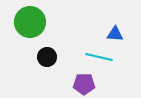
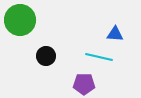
green circle: moved 10 px left, 2 px up
black circle: moved 1 px left, 1 px up
